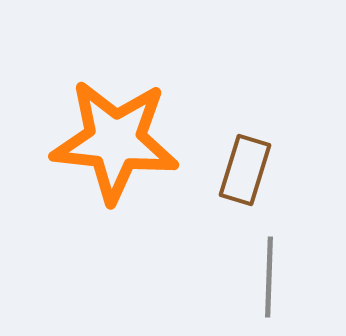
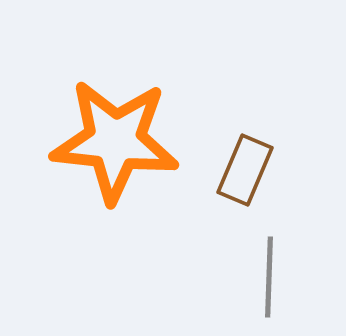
brown rectangle: rotated 6 degrees clockwise
